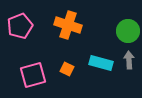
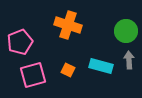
pink pentagon: moved 16 px down
green circle: moved 2 px left
cyan rectangle: moved 3 px down
orange square: moved 1 px right, 1 px down
